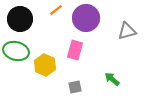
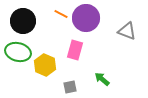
orange line: moved 5 px right, 4 px down; rotated 64 degrees clockwise
black circle: moved 3 px right, 2 px down
gray triangle: rotated 36 degrees clockwise
green ellipse: moved 2 px right, 1 px down
green arrow: moved 10 px left
gray square: moved 5 px left
